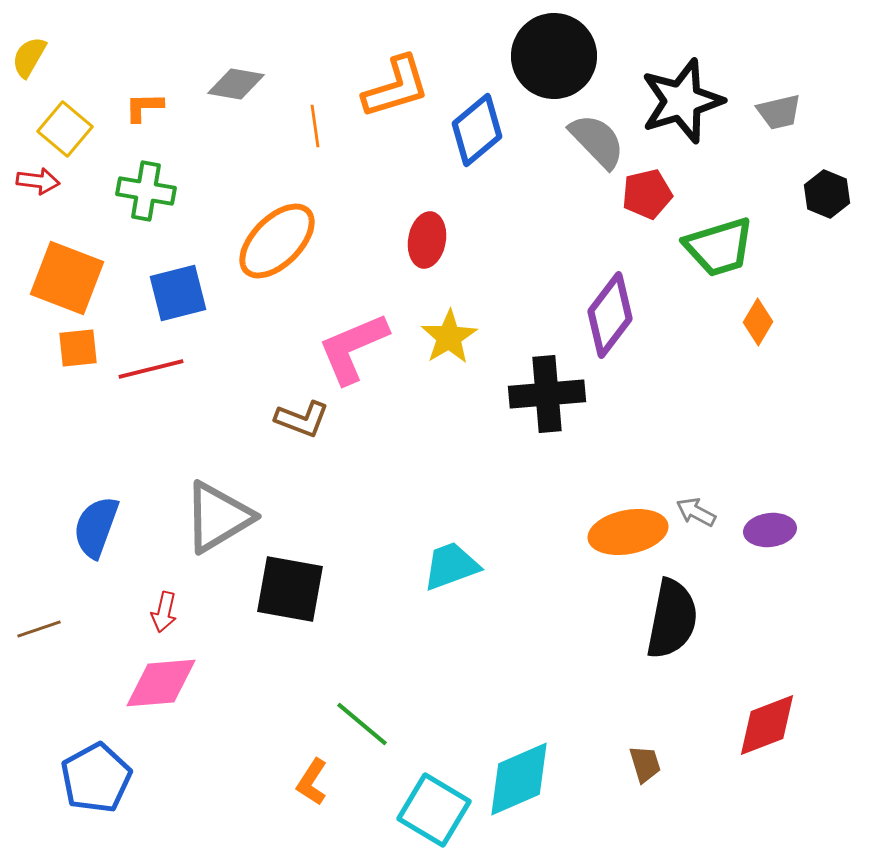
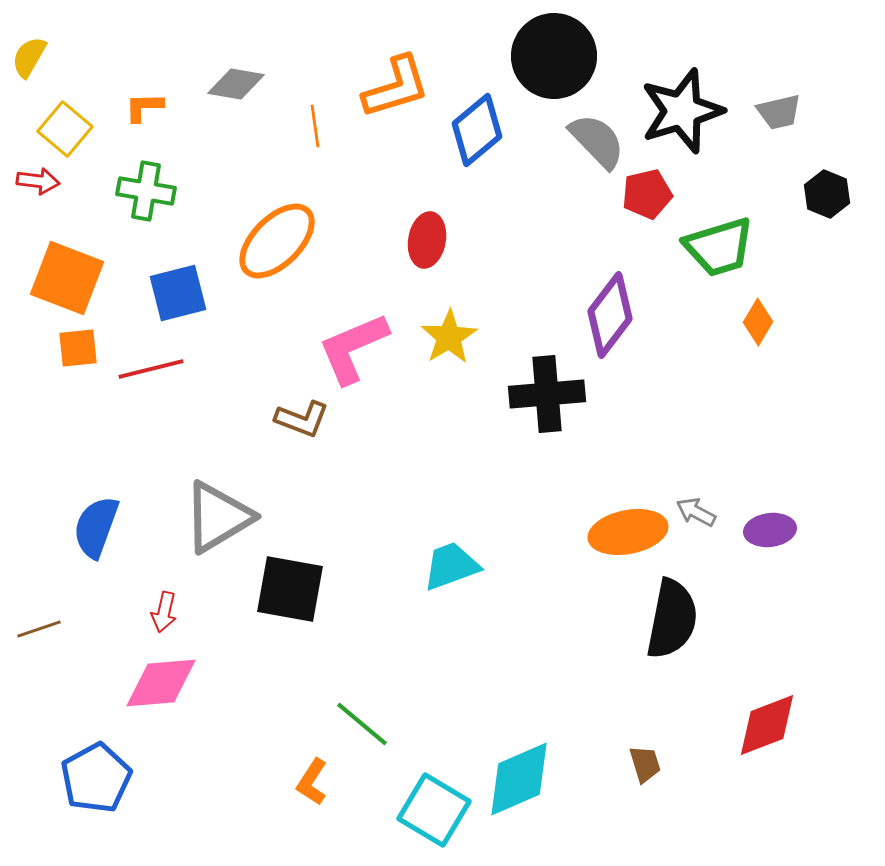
black star at (682, 101): moved 10 px down
